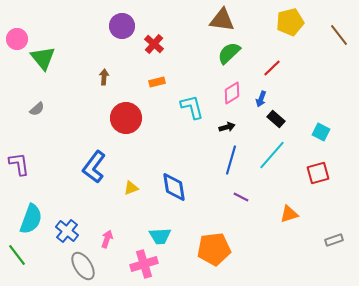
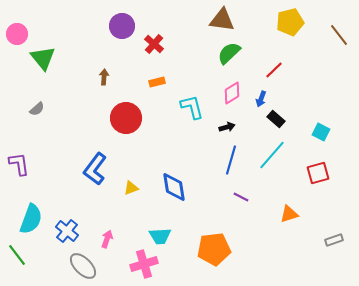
pink circle: moved 5 px up
red line: moved 2 px right, 2 px down
blue L-shape: moved 1 px right, 2 px down
gray ellipse: rotated 12 degrees counterclockwise
